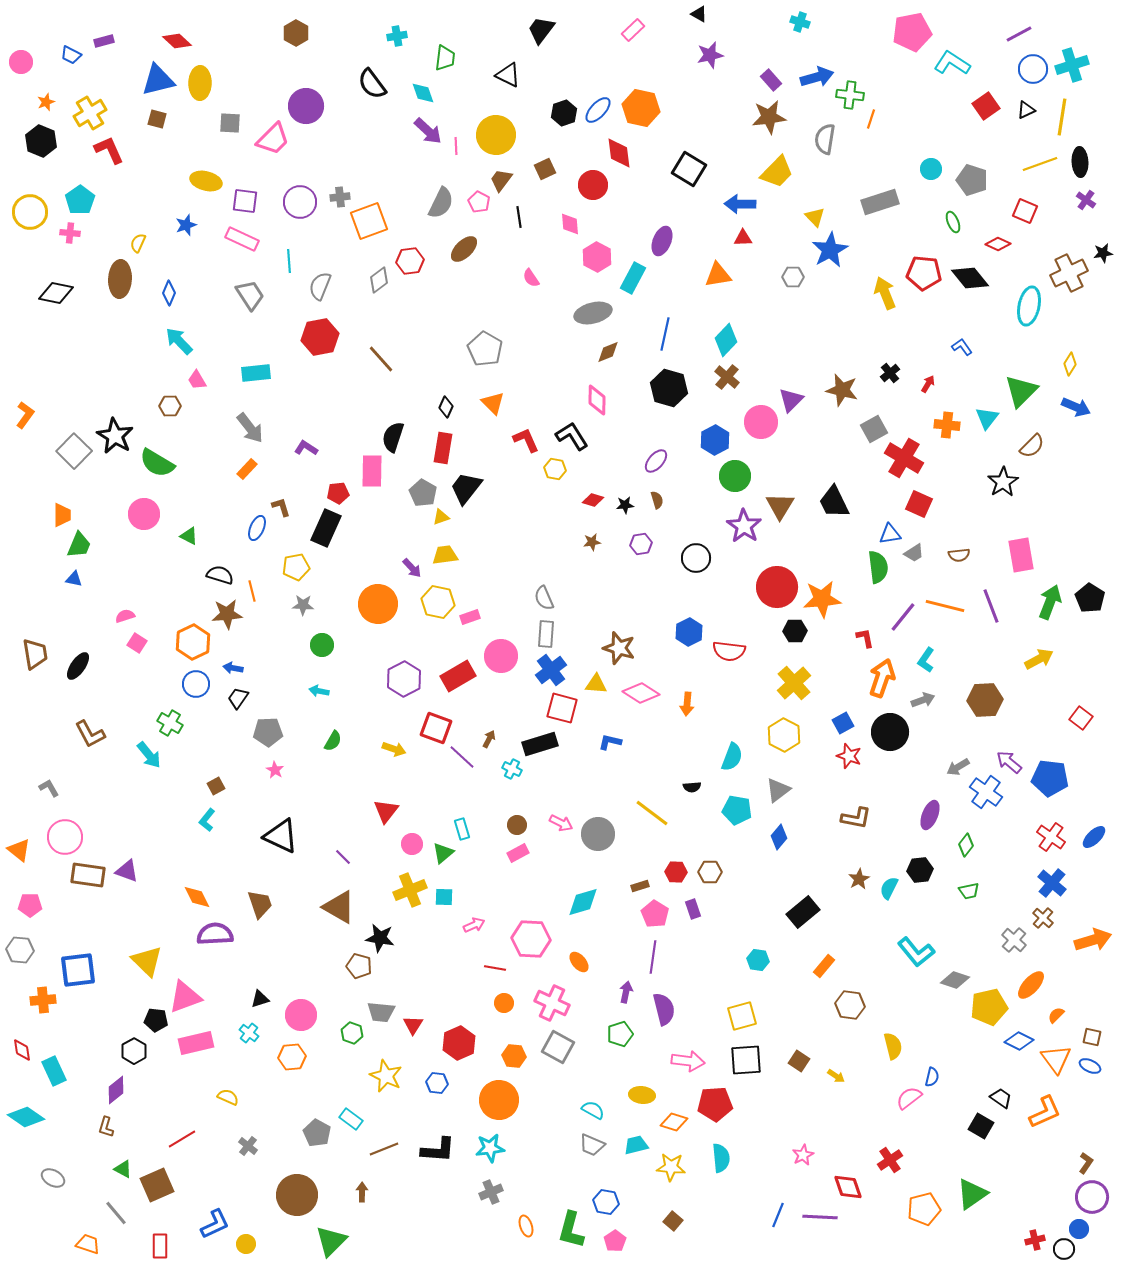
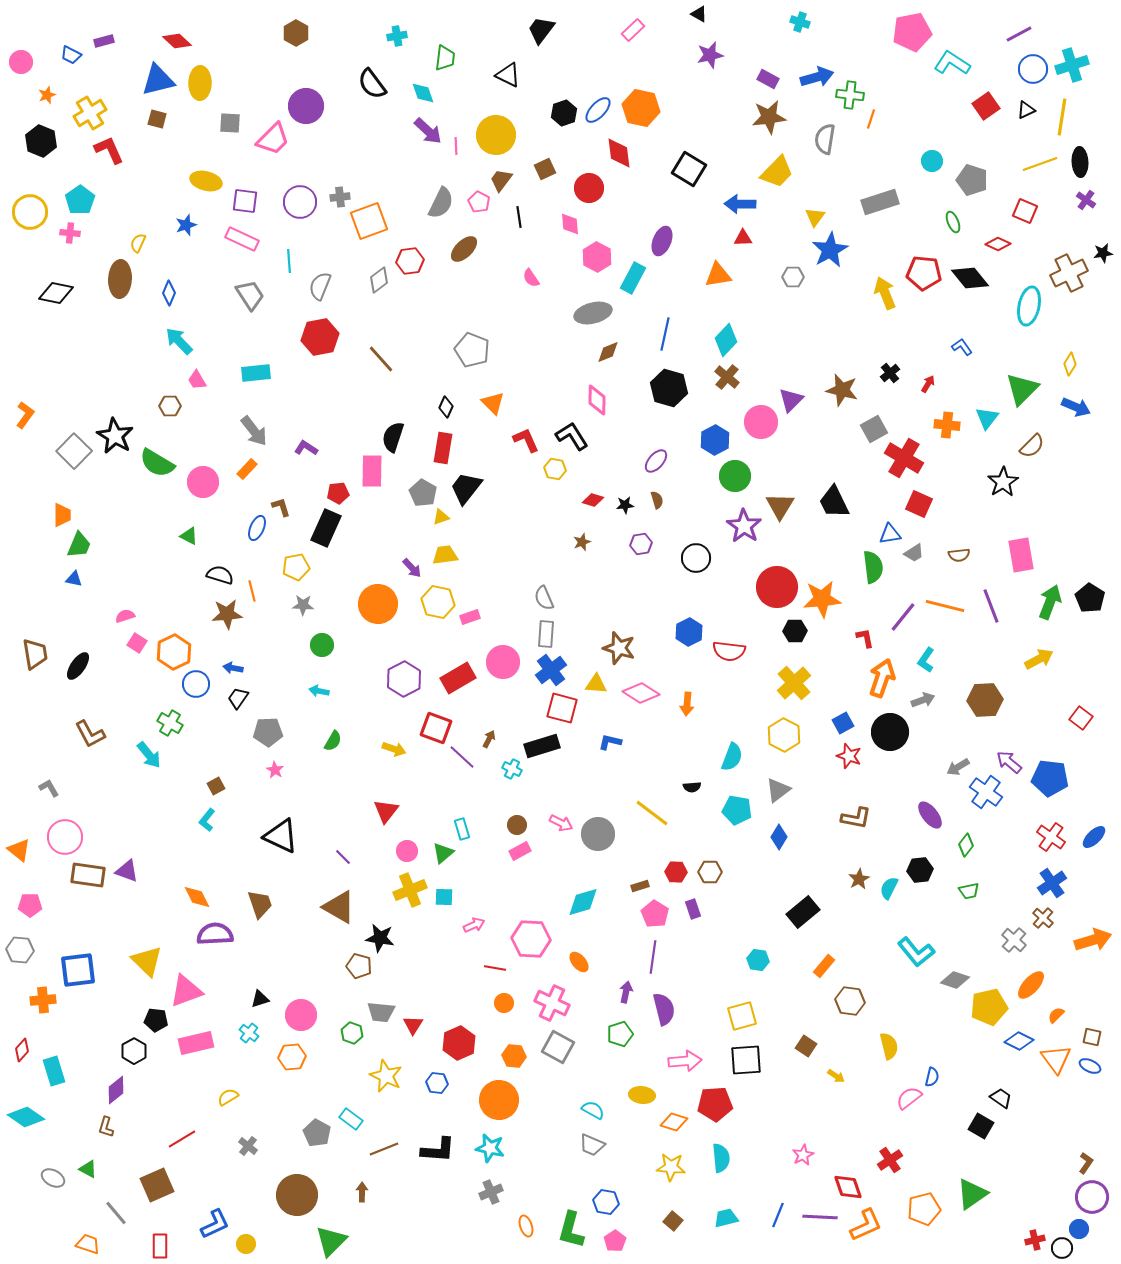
purple rectangle at (771, 80): moved 3 px left, 1 px up; rotated 20 degrees counterclockwise
orange star at (46, 102): moved 1 px right, 7 px up
cyan circle at (931, 169): moved 1 px right, 8 px up
red circle at (593, 185): moved 4 px left, 3 px down
yellow triangle at (815, 217): rotated 20 degrees clockwise
gray pentagon at (485, 349): moved 13 px left, 1 px down; rotated 8 degrees counterclockwise
green triangle at (1021, 391): moved 1 px right, 2 px up
gray arrow at (250, 428): moved 4 px right, 3 px down
pink circle at (144, 514): moved 59 px right, 32 px up
brown star at (592, 542): moved 10 px left; rotated 12 degrees counterclockwise
green semicircle at (878, 567): moved 5 px left
orange hexagon at (193, 642): moved 19 px left, 10 px down
pink circle at (501, 656): moved 2 px right, 6 px down
red rectangle at (458, 676): moved 2 px down
black rectangle at (540, 744): moved 2 px right, 2 px down
purple ellipse at (930, 815): rotated 60 degrees counterclockwise
blue diamond at (779, 837): rotated 10 degrees counterclockwise
pink circle at (412, 844): moved 5 px left, 7 px down
pink rectangle at (518, 853): moved 2 px right, 2 px up
blue cross at (1052, 883): rotated 16 degrees clockwise
pink triangle at (185, 997): moved 1 px right, 6 px up
brown hexagon at (850, 1005): moved 4 px up
yellow semicircle at (893, 1046): moved 4 px left
red diamond at (22, 1050): rotated 50 degrees clockwise
pink arrow at (688, 1061): moved 3 px left; rotated 12 degrees counterclockwise
brown square at (799, 1061): moved 7 px right, 15 px up
cyan rectangle at (54, 1071): rotated 8 degrees clockwise
yellow semicircle at (228, 1097): rotated 55 degrees counterclockwise
orange L-shape at (1045, 1112): moved 179 px left, 113 px down
cyan trapezoid at (636, 1145): moved 90 px right, 73 px down
cyan star at (490, 1148): rotated 20 degrees clockwise
green triangle at (123, 1169): moved 35 px left
black circle at (1064, 1249): moved 2 px left, 1 px up
